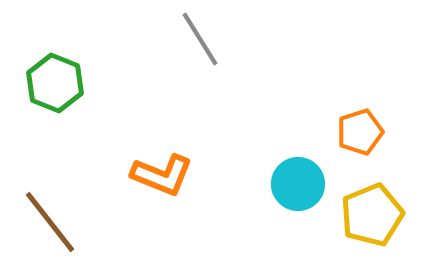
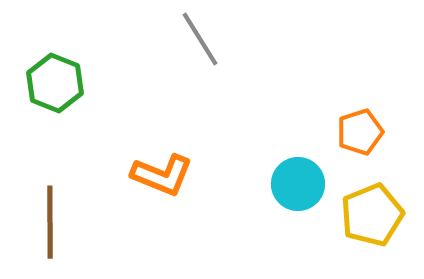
brown line: rotated 38 degrees clockwise
